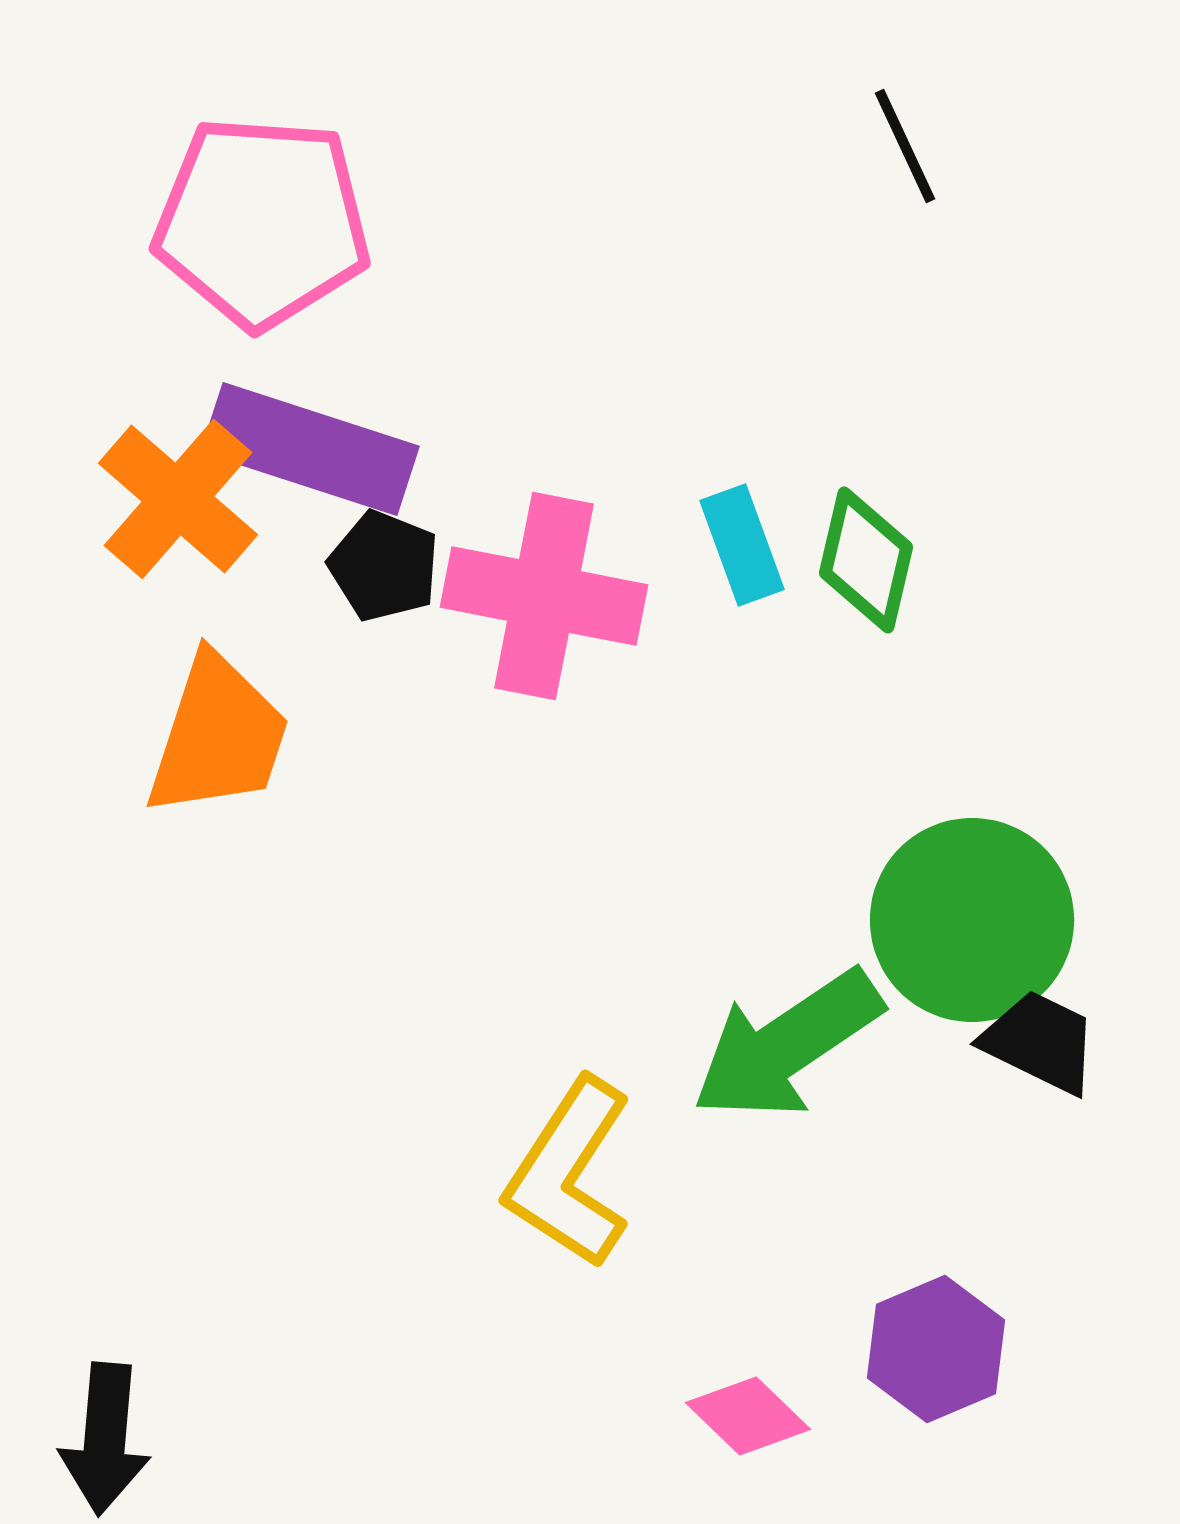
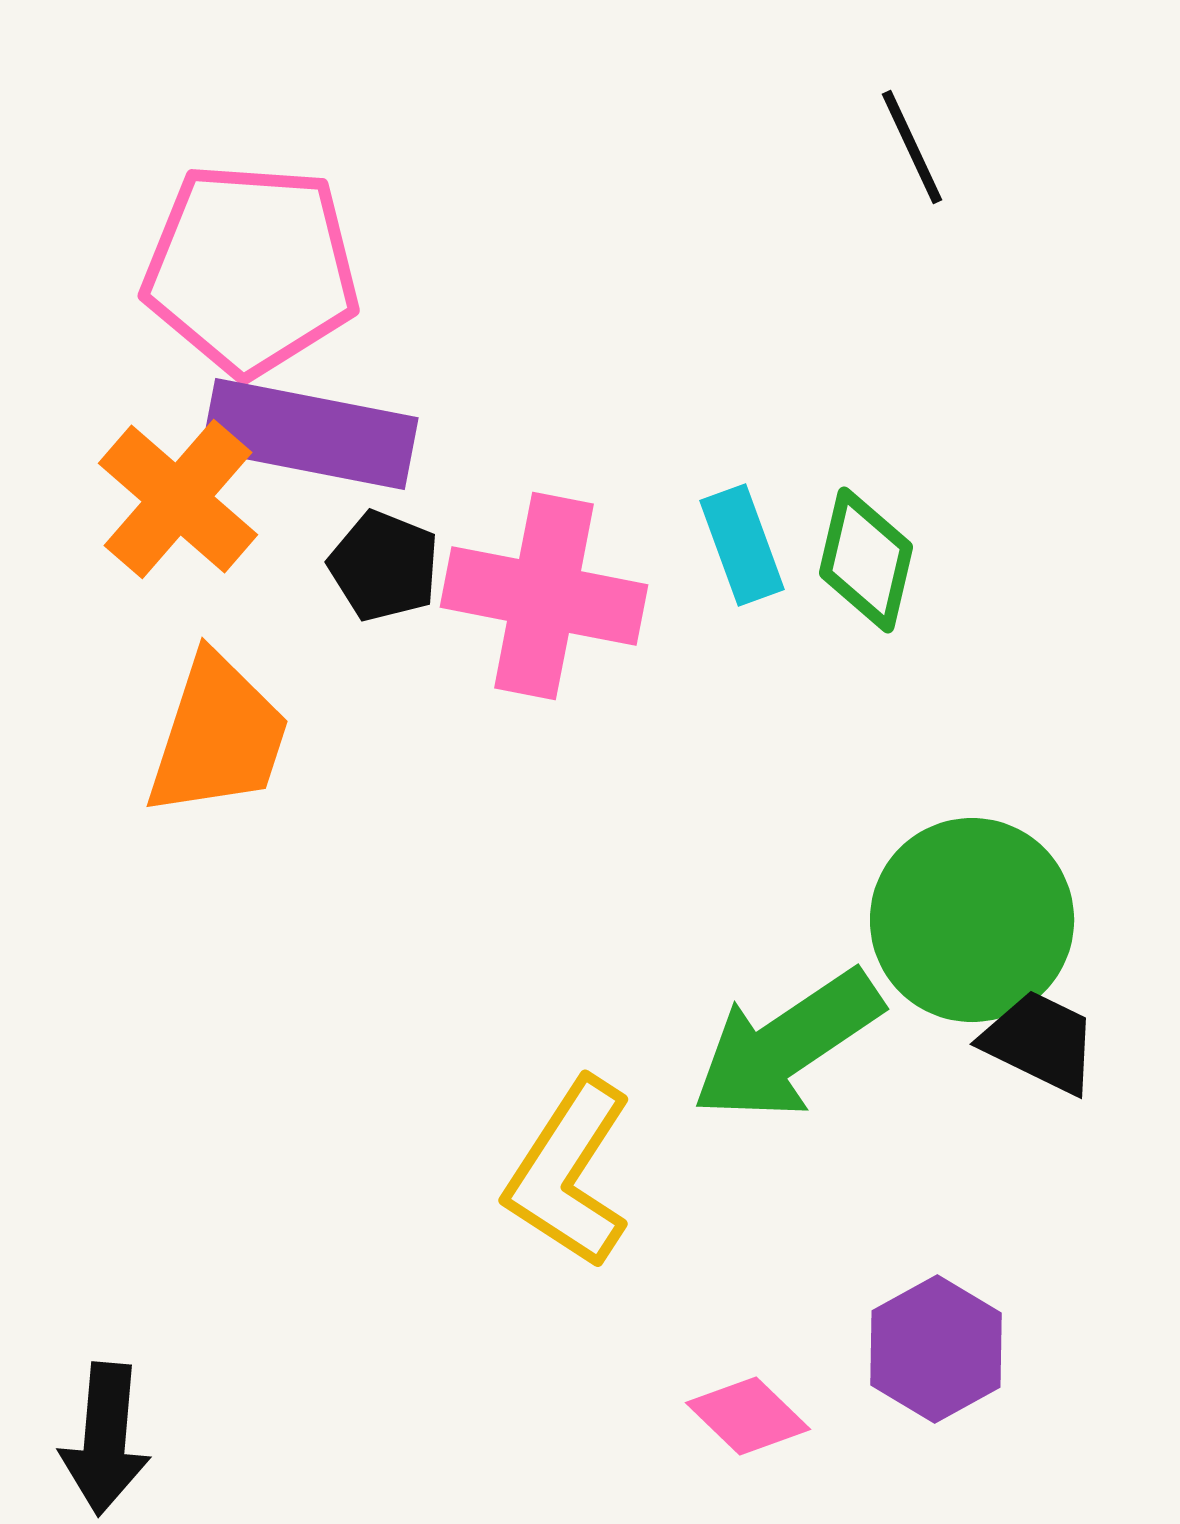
black line: moved 7 px right, 1 px down
pink pentagon: moved 11 px left, 47 px down
purple rectangle: moved 15 px up; rotated 7 degrees counterclockwise
purple hexagon: rotated 6 degrees counterclockwise
